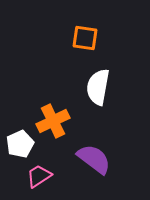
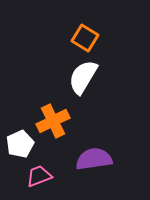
orange square: rotated 24 degrees clockwise
white semicircle: moved 15 px left, 10 px up; rotated 21 degrees clockwise
purple semicircle: rotated 45 degrees counterclockwise
pink trapezoid: rotated 12 degrees clockwise
